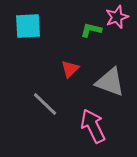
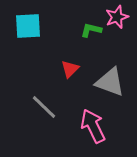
gray line: moved 1 px left, 3 px down
